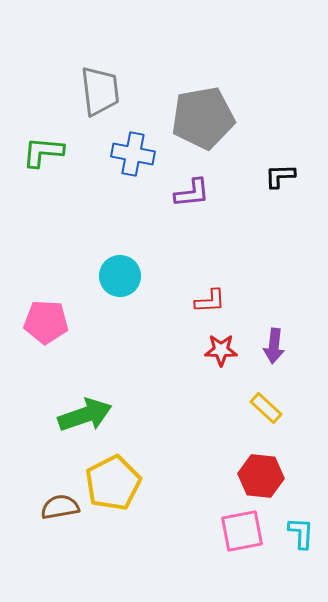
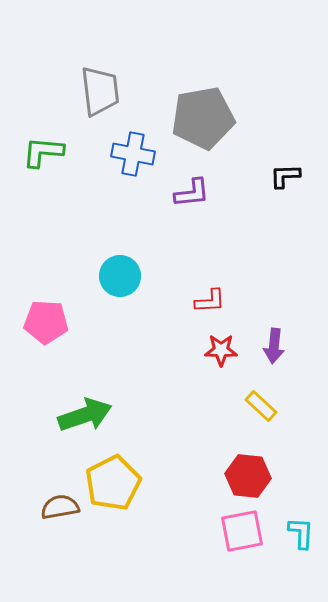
black L-shape: moved 5 px right
yellow rectangle: moved 5 px left, 2 px up
red hexagon: moved 13 px left
